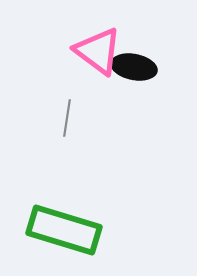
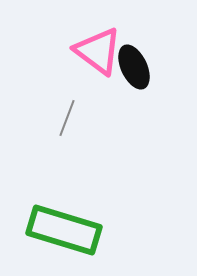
black ellipse: rotated 54 degrees clockwise
gray line: rotated 12 degrees clockwise
